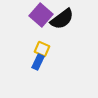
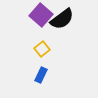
yellow square: rotated 28 degrees clockwise
blue rectangle: moved 3 px right, 13 px down
